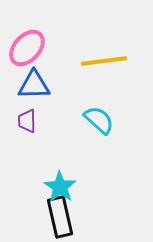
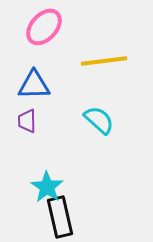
pink ellipse: moved 17 px right, 21 px up
cyan star: moved 13 px left
